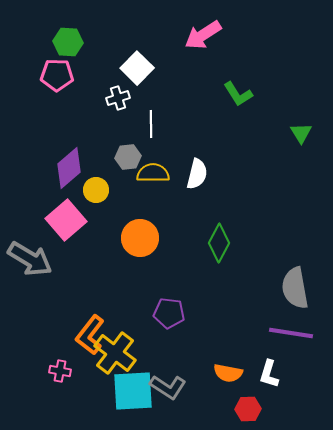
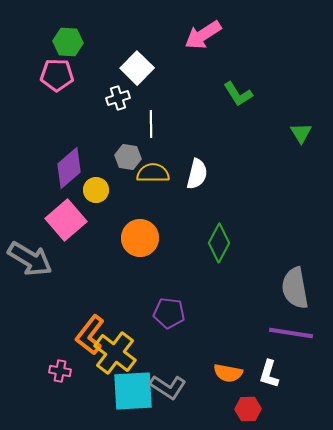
gray hexagon: rotated 15 degrees clockwise
